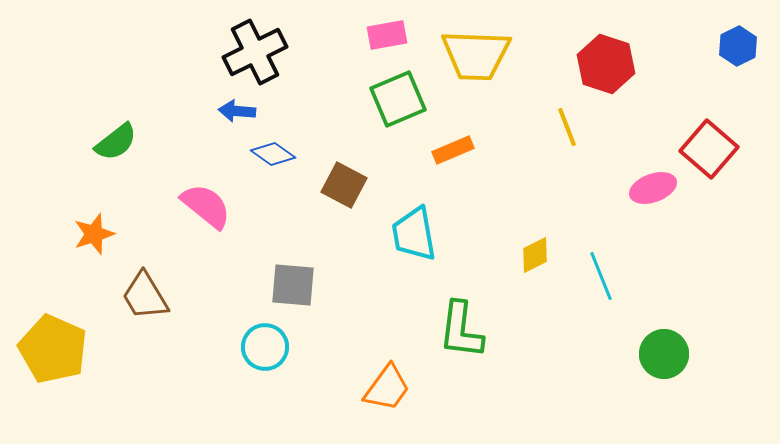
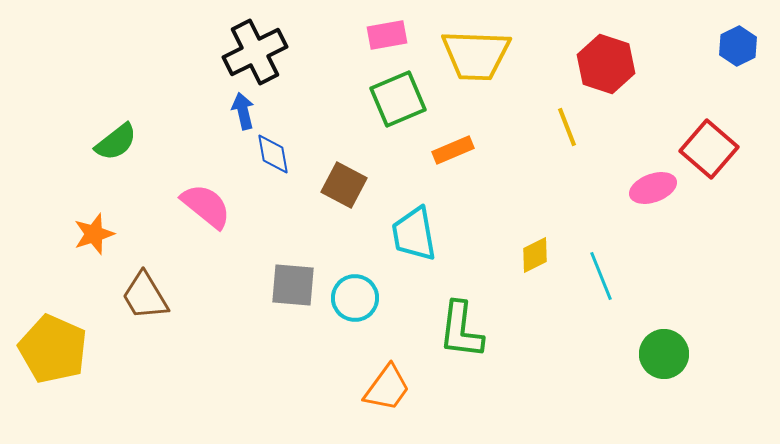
blue arrow: moved 6 px right; rotated 72 degrees clockwise
blue diamond: rotated 45 degrees clockwise
cyan circle: moved 90 px right, 49 px up
